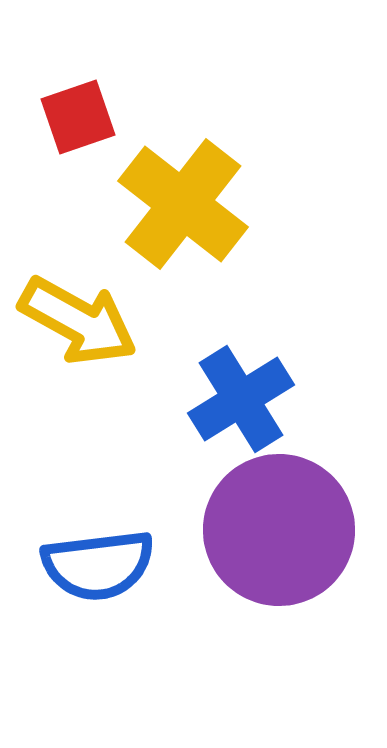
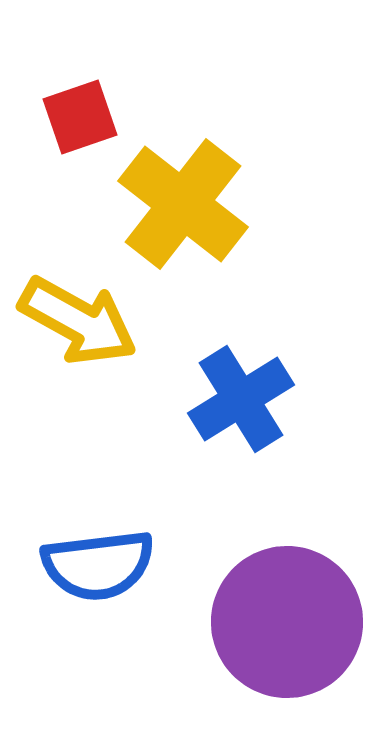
red square: moved 2 px right
purple circle: moved 8 px right, 92 px down
